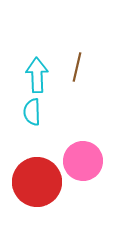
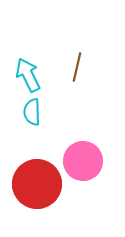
cyan arrow: moved 9 px left; rotated 24 degrees counterclockwise
red circle: moved 2 px down
